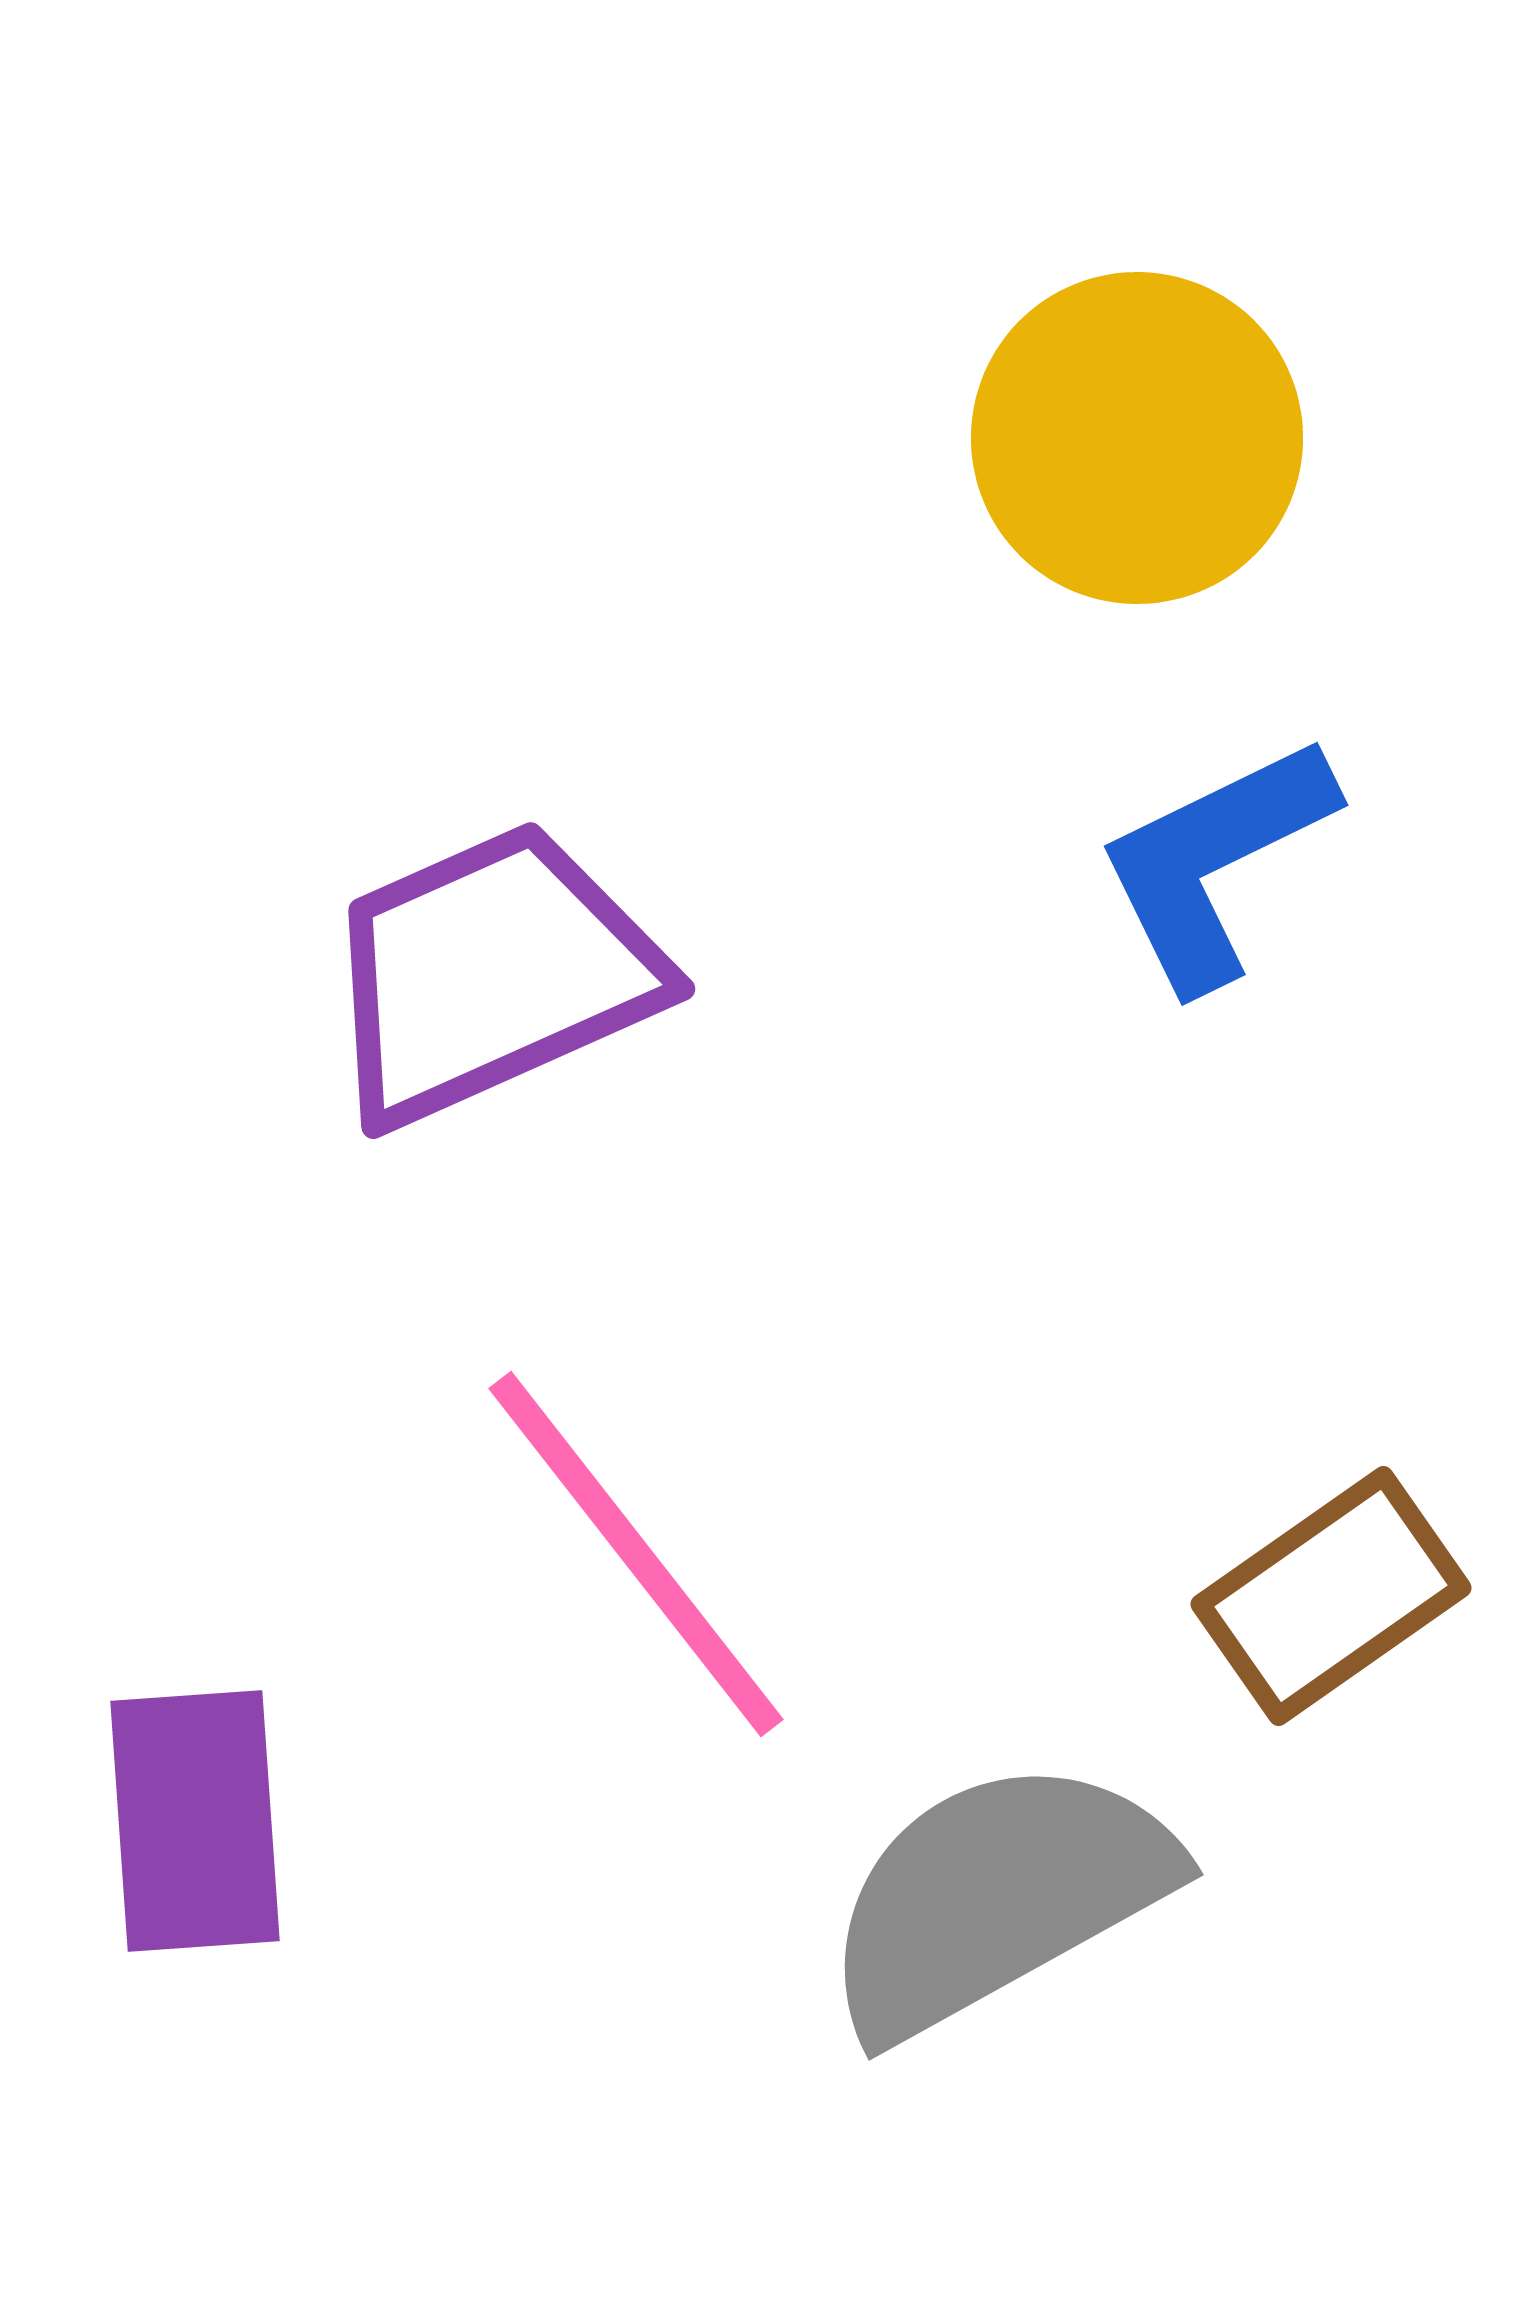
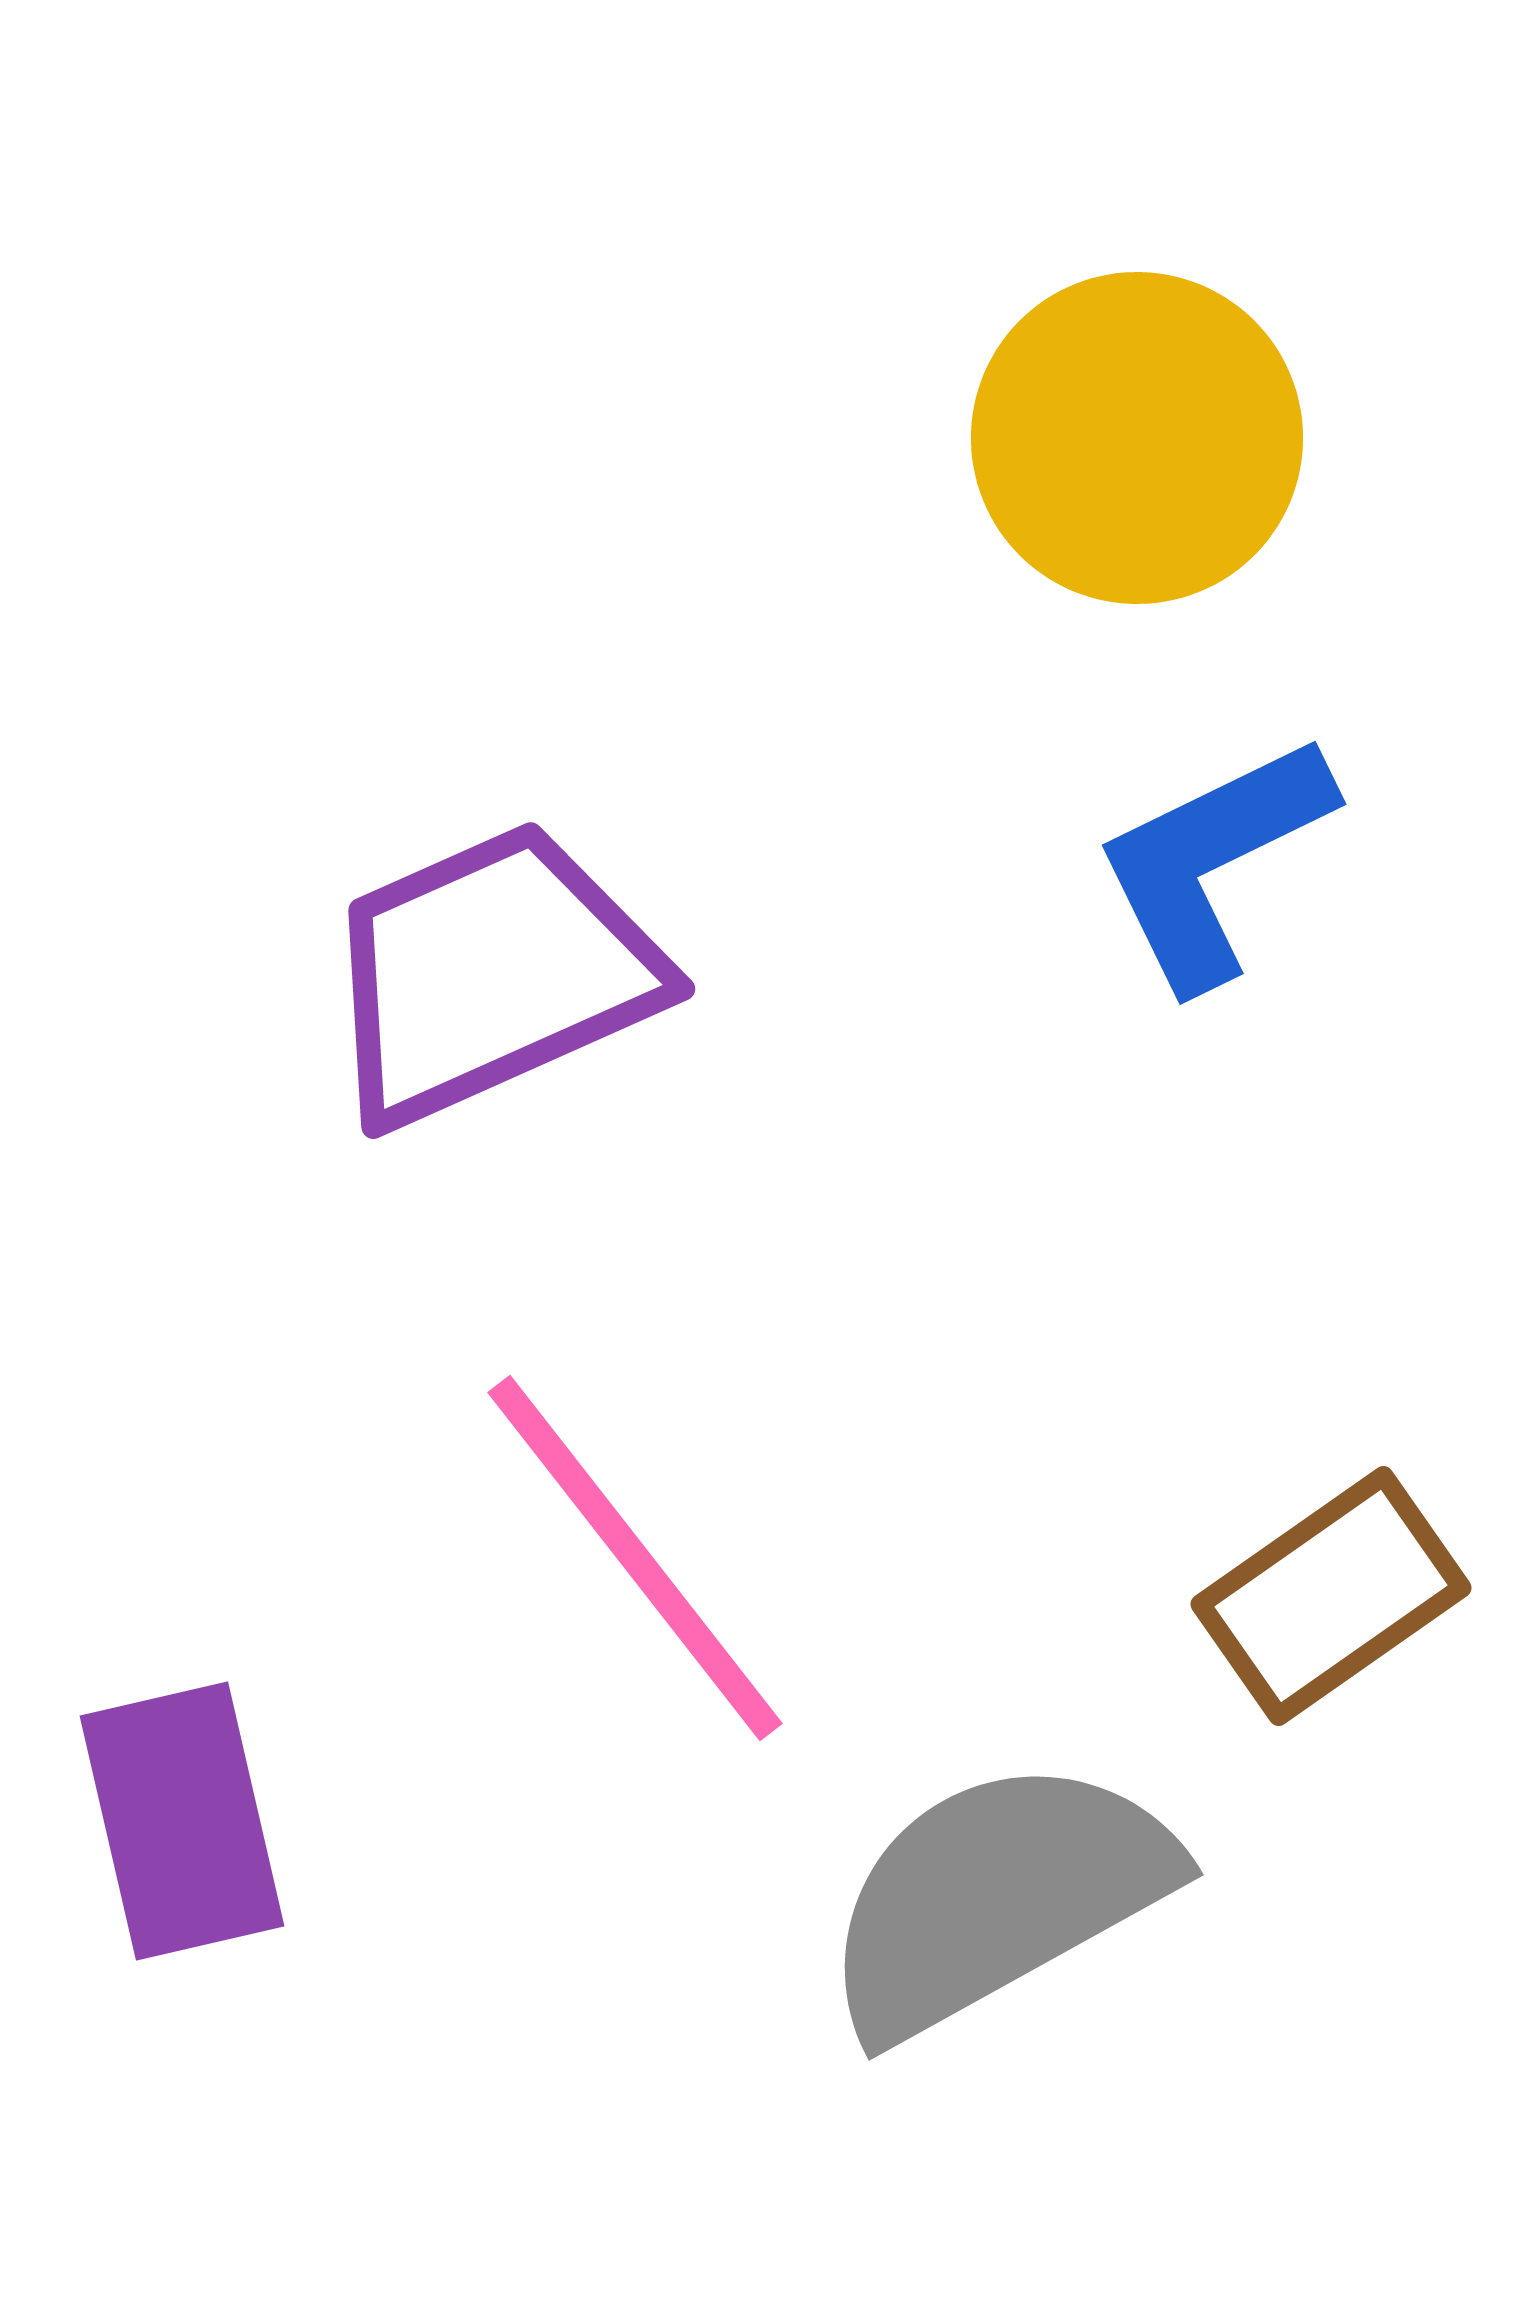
blue L-shape: moved 2 px left, 1 px up
pink line: moved 1 px left, 4 px down
purple rectangle: moved 13 px left; rotated 9 degrees counterclockwise
